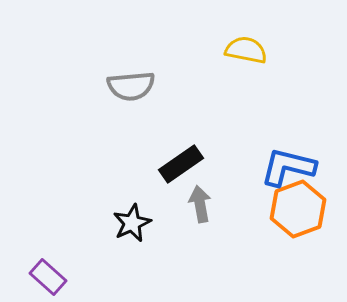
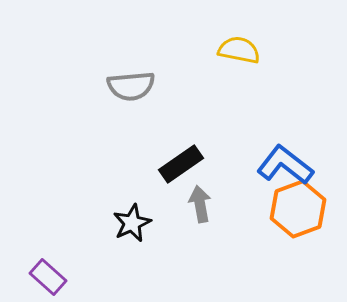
yellow semicircle: moved 7 px left
blue L-shape: moved 3 px left, 2 px up; rotated 24 degrees clockwise
